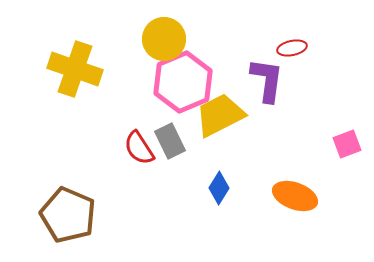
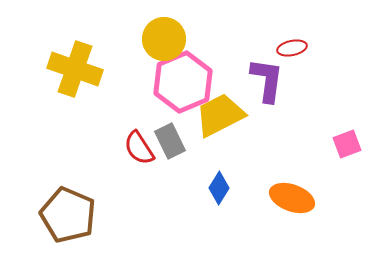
orange ellipse: moved 3 px left, 2 px down
